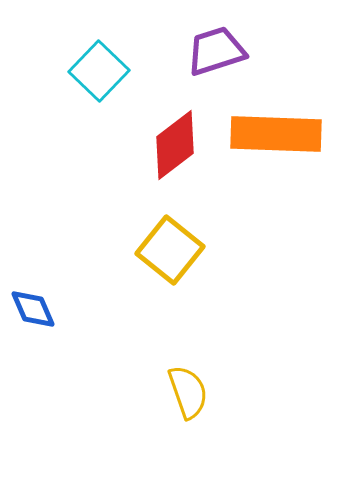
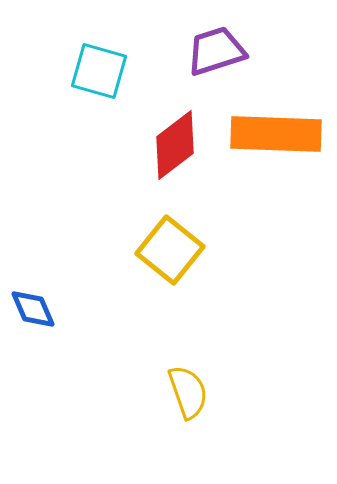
cyan square: rotated 28 degrees counterclockwise
